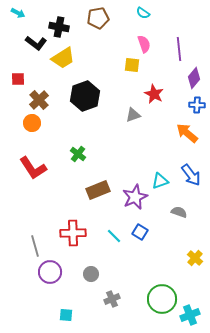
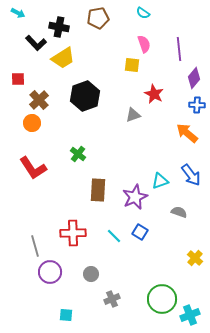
black L-shape: rotated 10 degrees clockwise
brown rectangle: rotated 65 degrees counterclockwise
